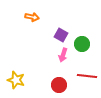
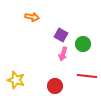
green circle: moved 1 px right
pink arrow: moved 1 px up
red circle: moved 4 px left, 1 px down
